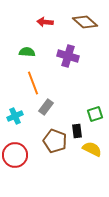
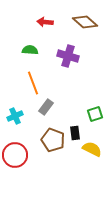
green semicircle: moved 3 px right, 2 px up
black rectangle: moved 2 px left, 2 px down
brown pentagon: moved 2 px left, 1 px up
